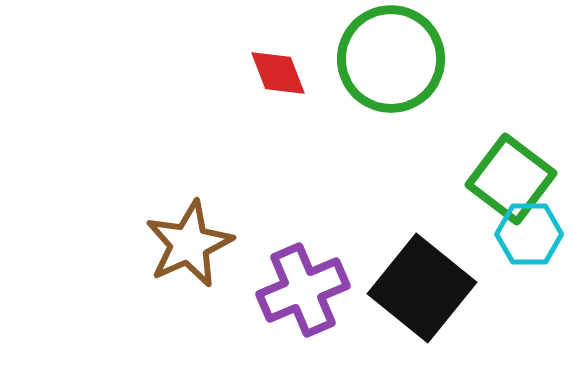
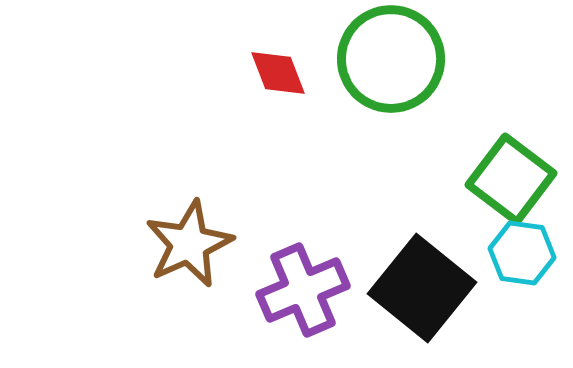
cyan hexagon: moved 7 px left, 19 px down; rotated 8 degrees clockwise
